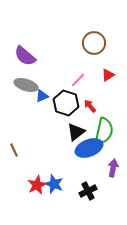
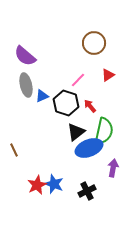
gray ellipse: rotated 60 degrees clockwise
black cross: moved 1 px left
